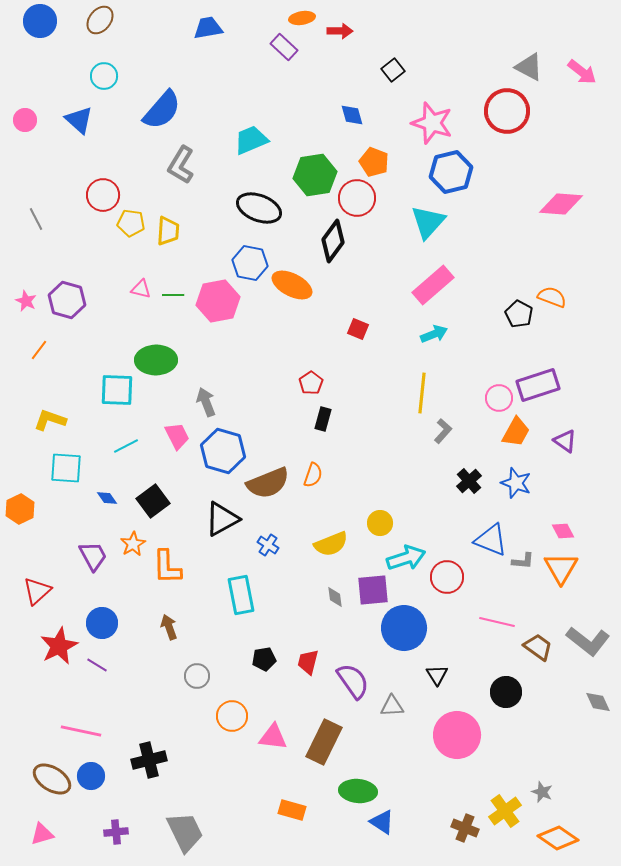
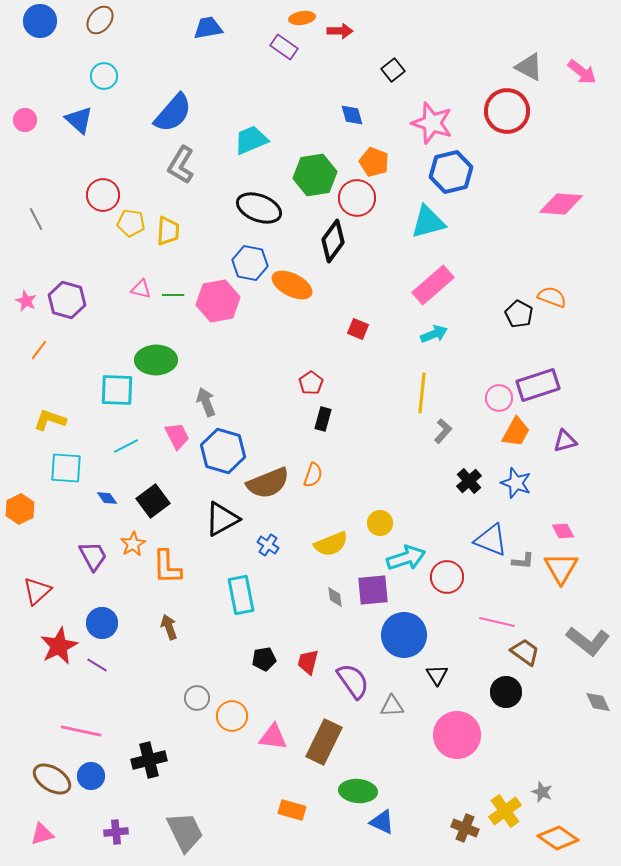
purple rectangle at (284, 47): rotated 8 degrees counterclockwise
blue semicircle at (162, 110): moved 11 px right, 3 px down
cyan triangle at (428, 222): rotated 33 degrees clockwise
purple triangle at (565, 441): rotated 50 degrees counterclockwise
blue circle at (404, 628): moved 7 px down
brown trapezoid at (538, 647): moved 13 px left, 5 px down
gray circle at (197, 676): moved 22 px down
blue triangle at (382, 822): rotated 8 degrees counterclockwise
